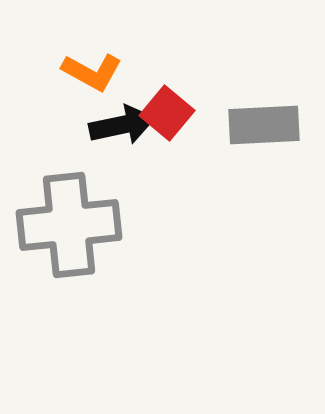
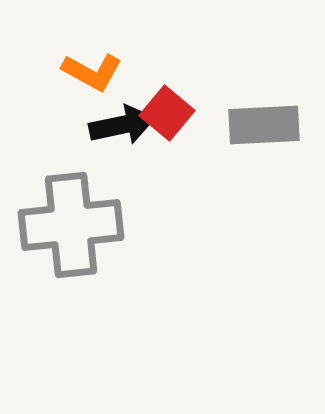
gray cross: moved 2 px right
